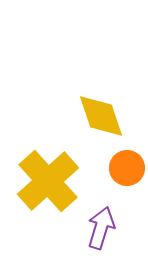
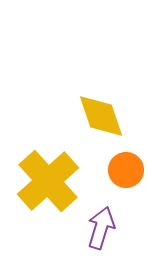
orange circle: moved 1 px left, 2 px down
